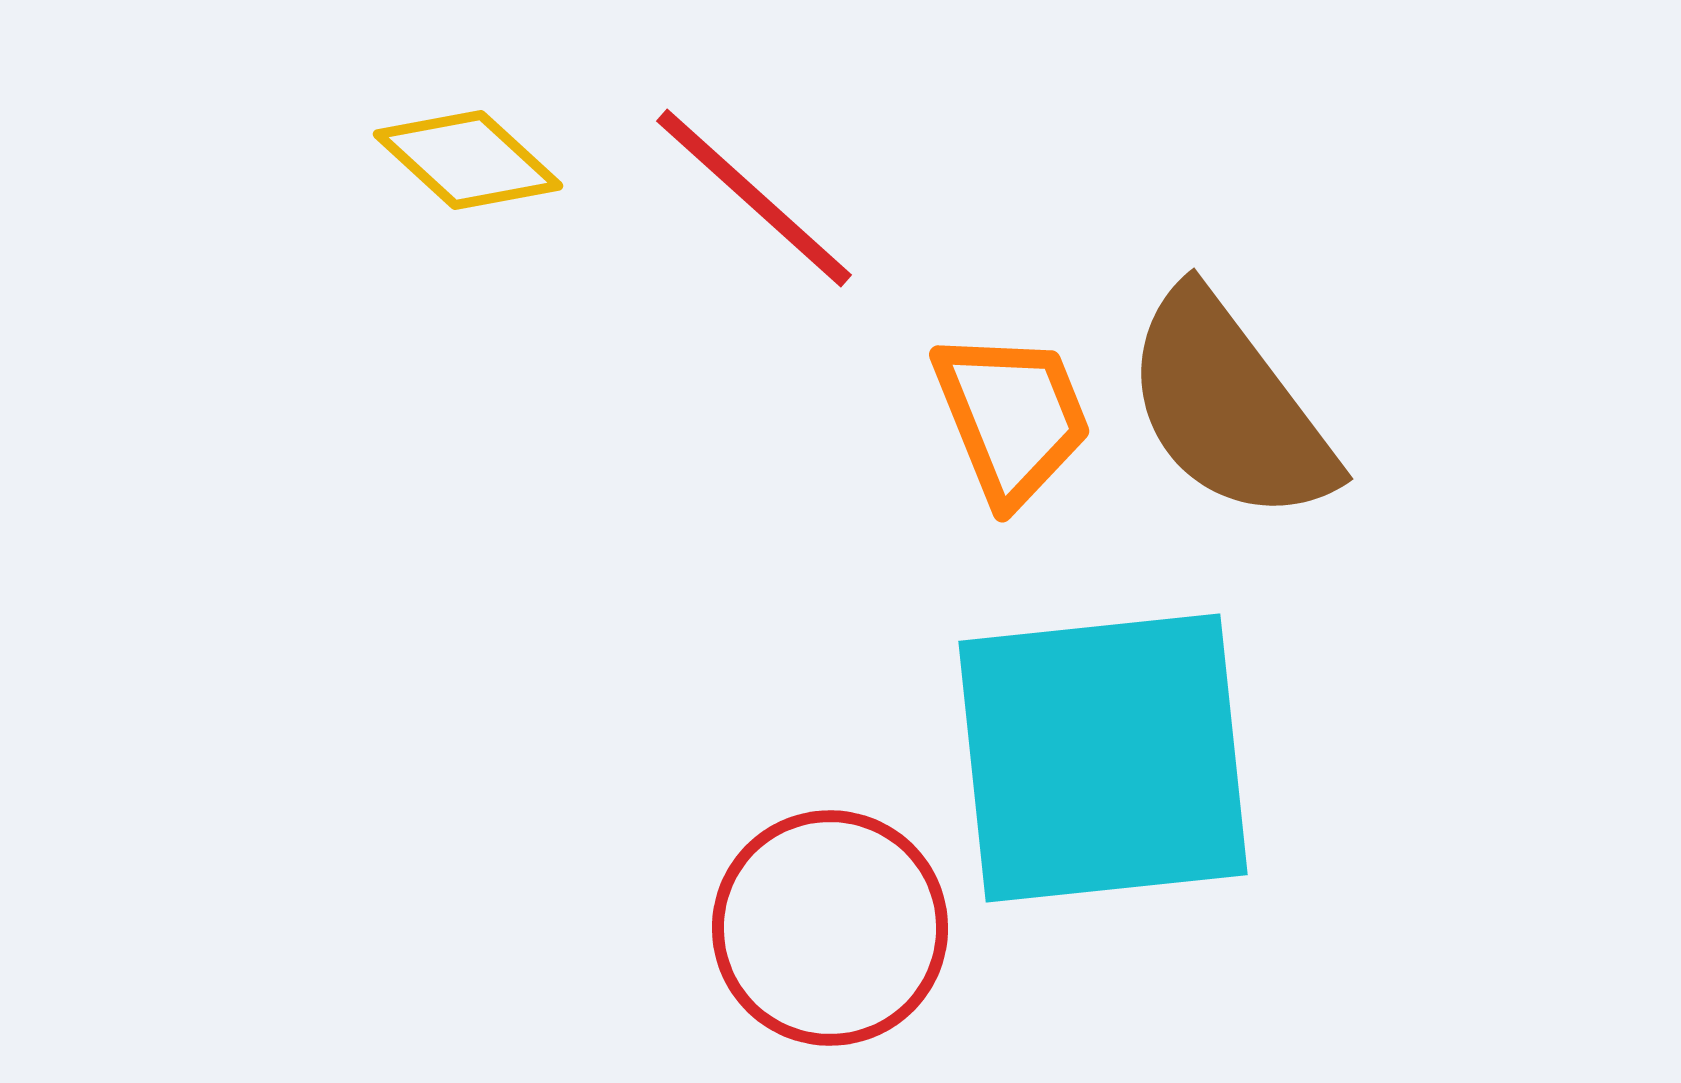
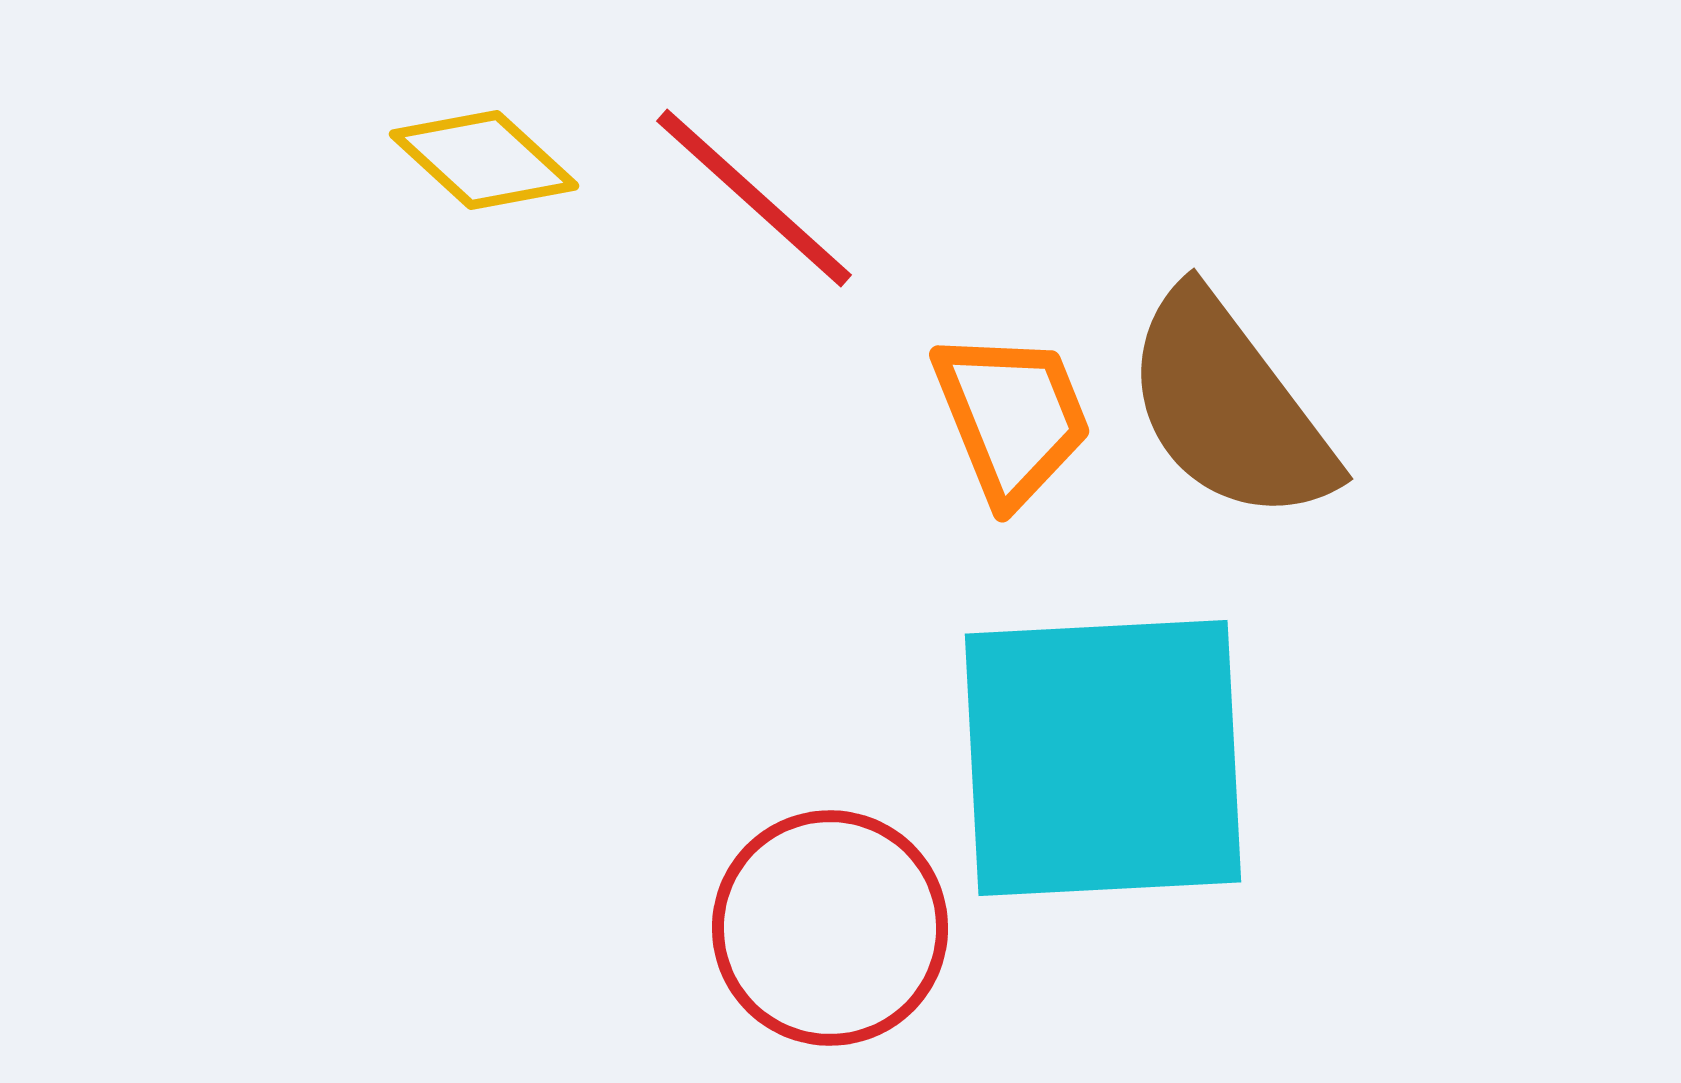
yellow diamond: moved 16 px right
cyan square: rotated 3 degrees clockwise
